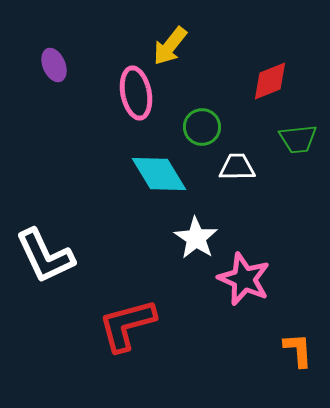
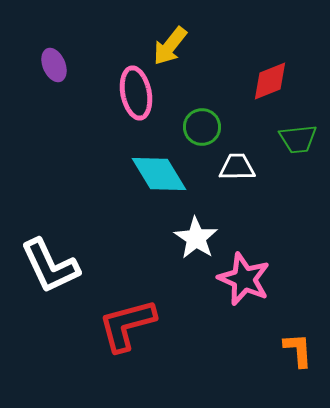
white L-shape: moved 5 px right, 10 px down
